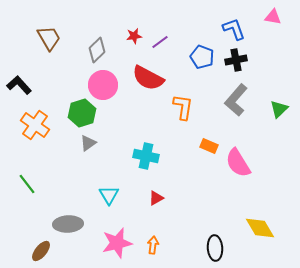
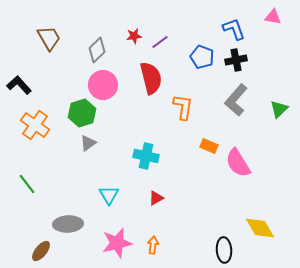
red semicircle: moved 3 px right; rotated 132 degrees counterclockwise
black ellipse: moved 9 px right, 2 px down
